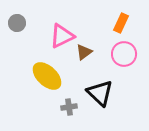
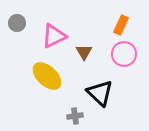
orange rectangle: moved 2 px down
pink triangle: moved 8 px left
brown triangle: rotated 24 degrees counterclockwise
gray cross: moved 6 px right, 9 px down
